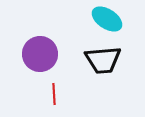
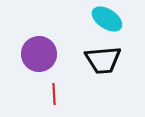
purple circle: moved 1 px left
